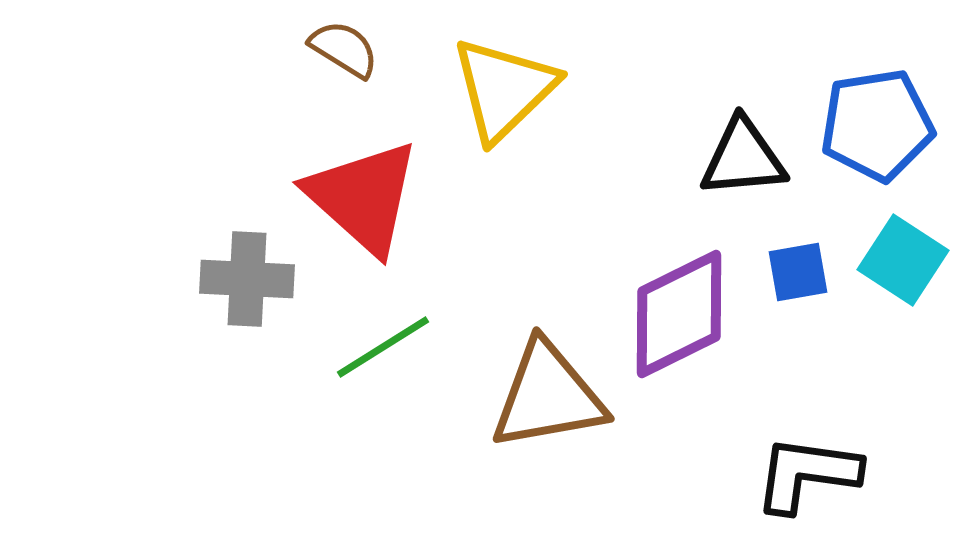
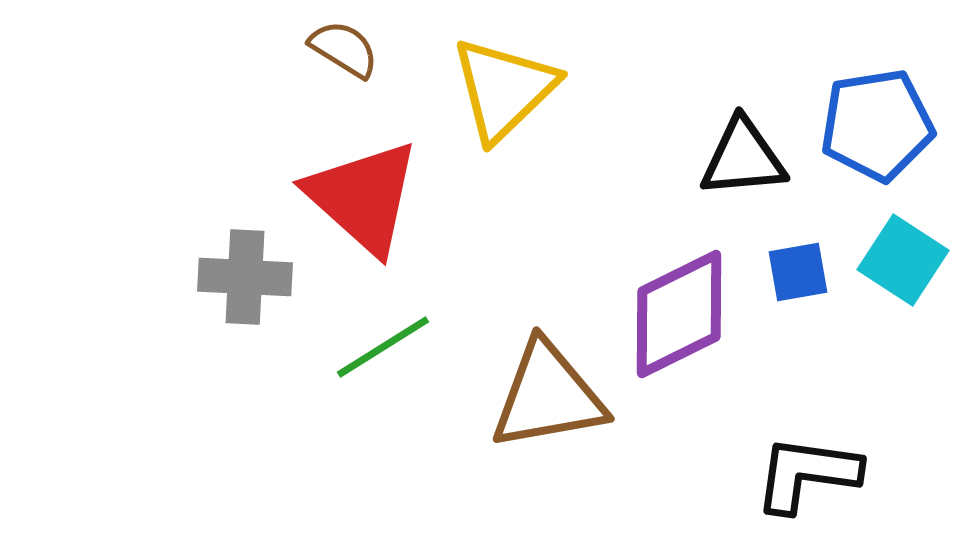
gray cross: moved 2 px left, 2 px up
